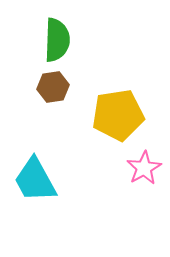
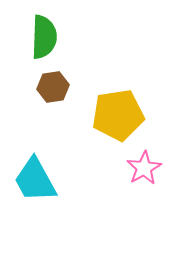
green semicircle: moved 13 px left, 3 px up
